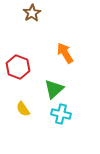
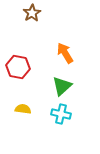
red hexagon: rotated 10 degrees counterclockwise
green triangle: moved 8 px right, 3 px up
yellow semicircle: rotated 133 degrees clockwise
